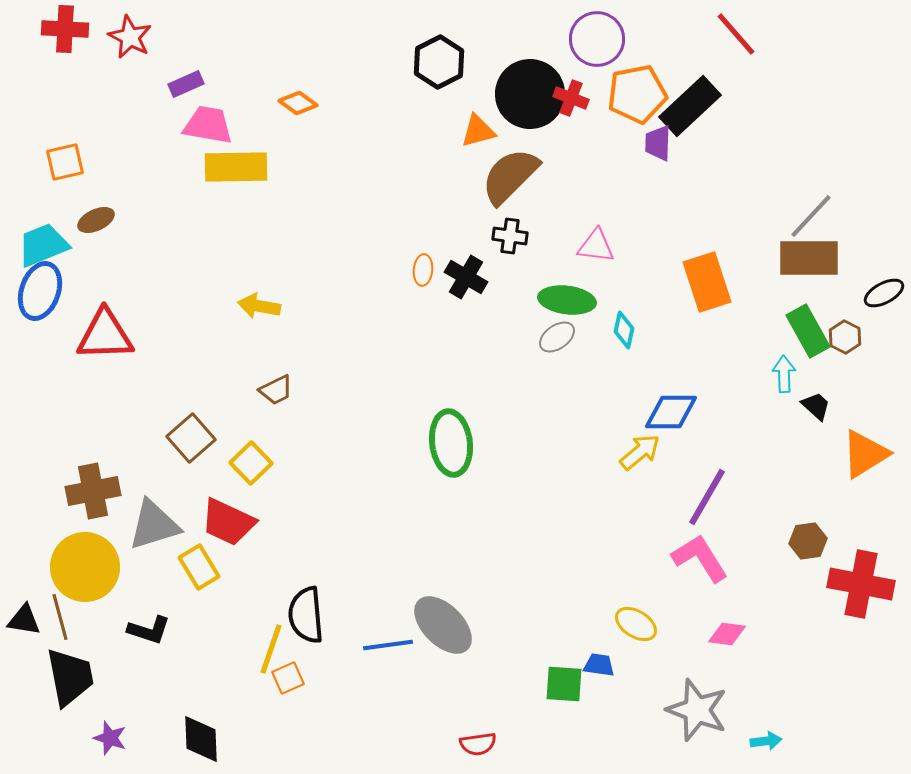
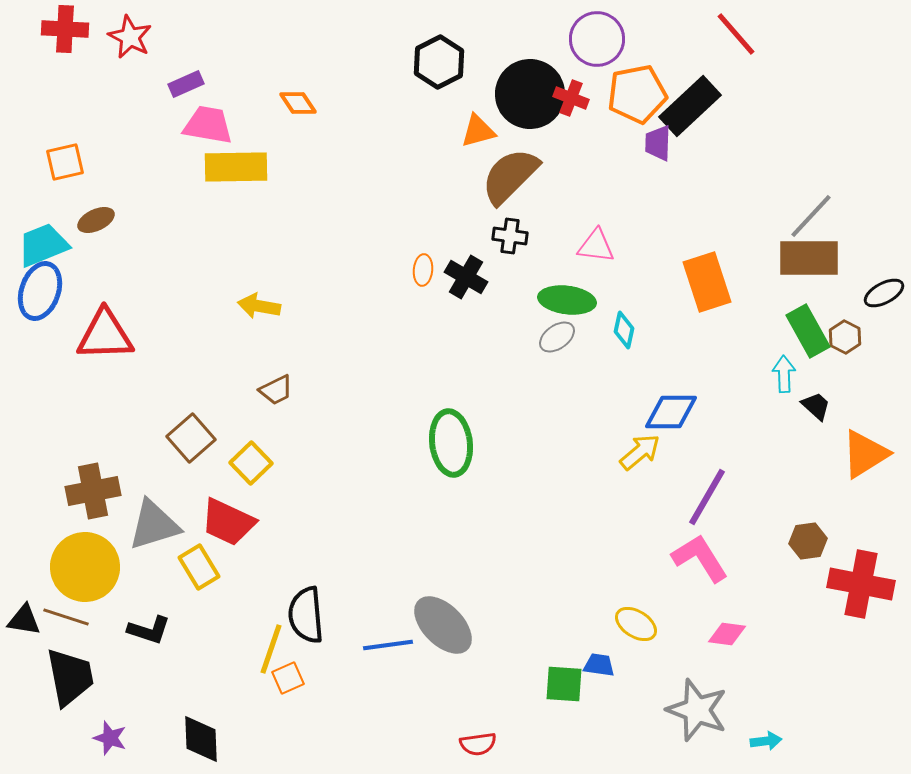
orange diamond at (298, 103): rotated 21 degrees clockwise
brown line at (60, 617): moved 6 px right; rotated 57 degrees counterclockwise
